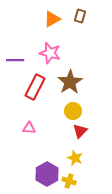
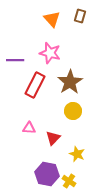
orange triangle: rotated 42 degrees counterclockwise
red rectangle: moved 2 px up
red triangle: moved 27 px left, 7 px down
yellow star: moved 2 px right, 4 px up
purple hexagon: rotated 20 degrees counterclockwise
yellow cross: rotated 16 degrees clockwise
